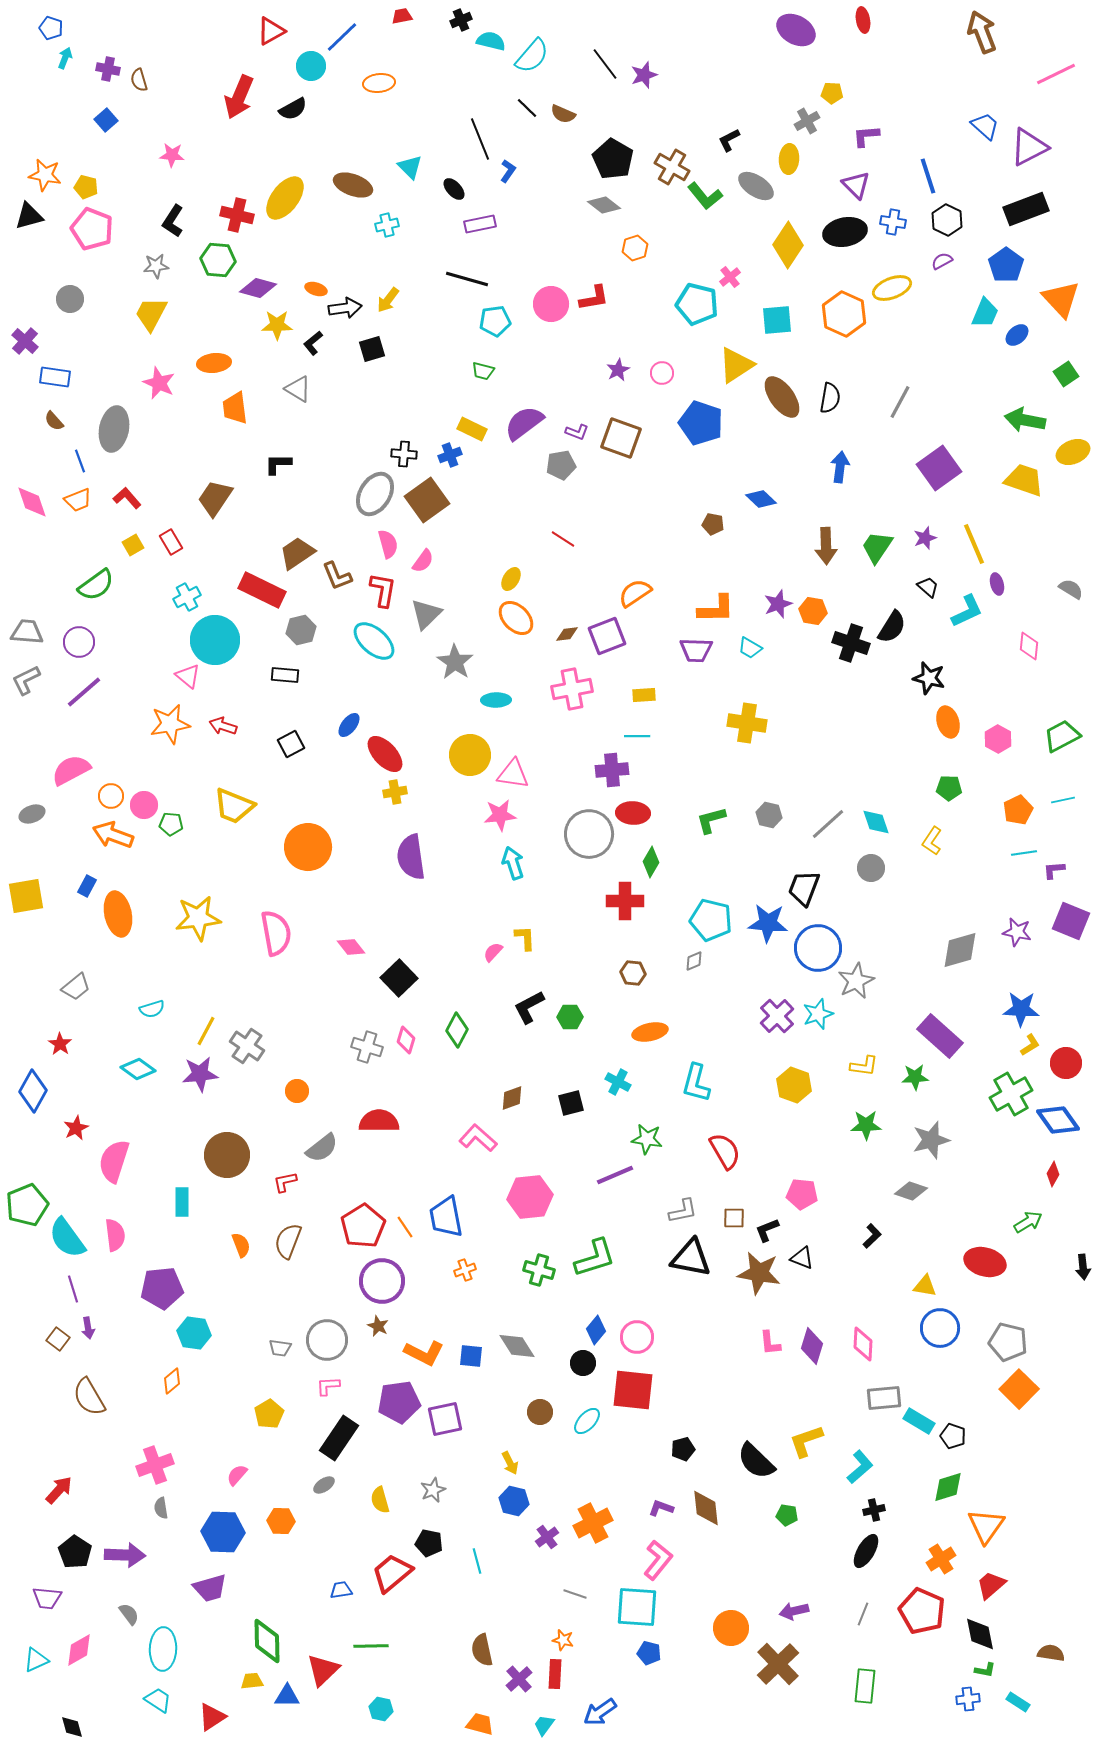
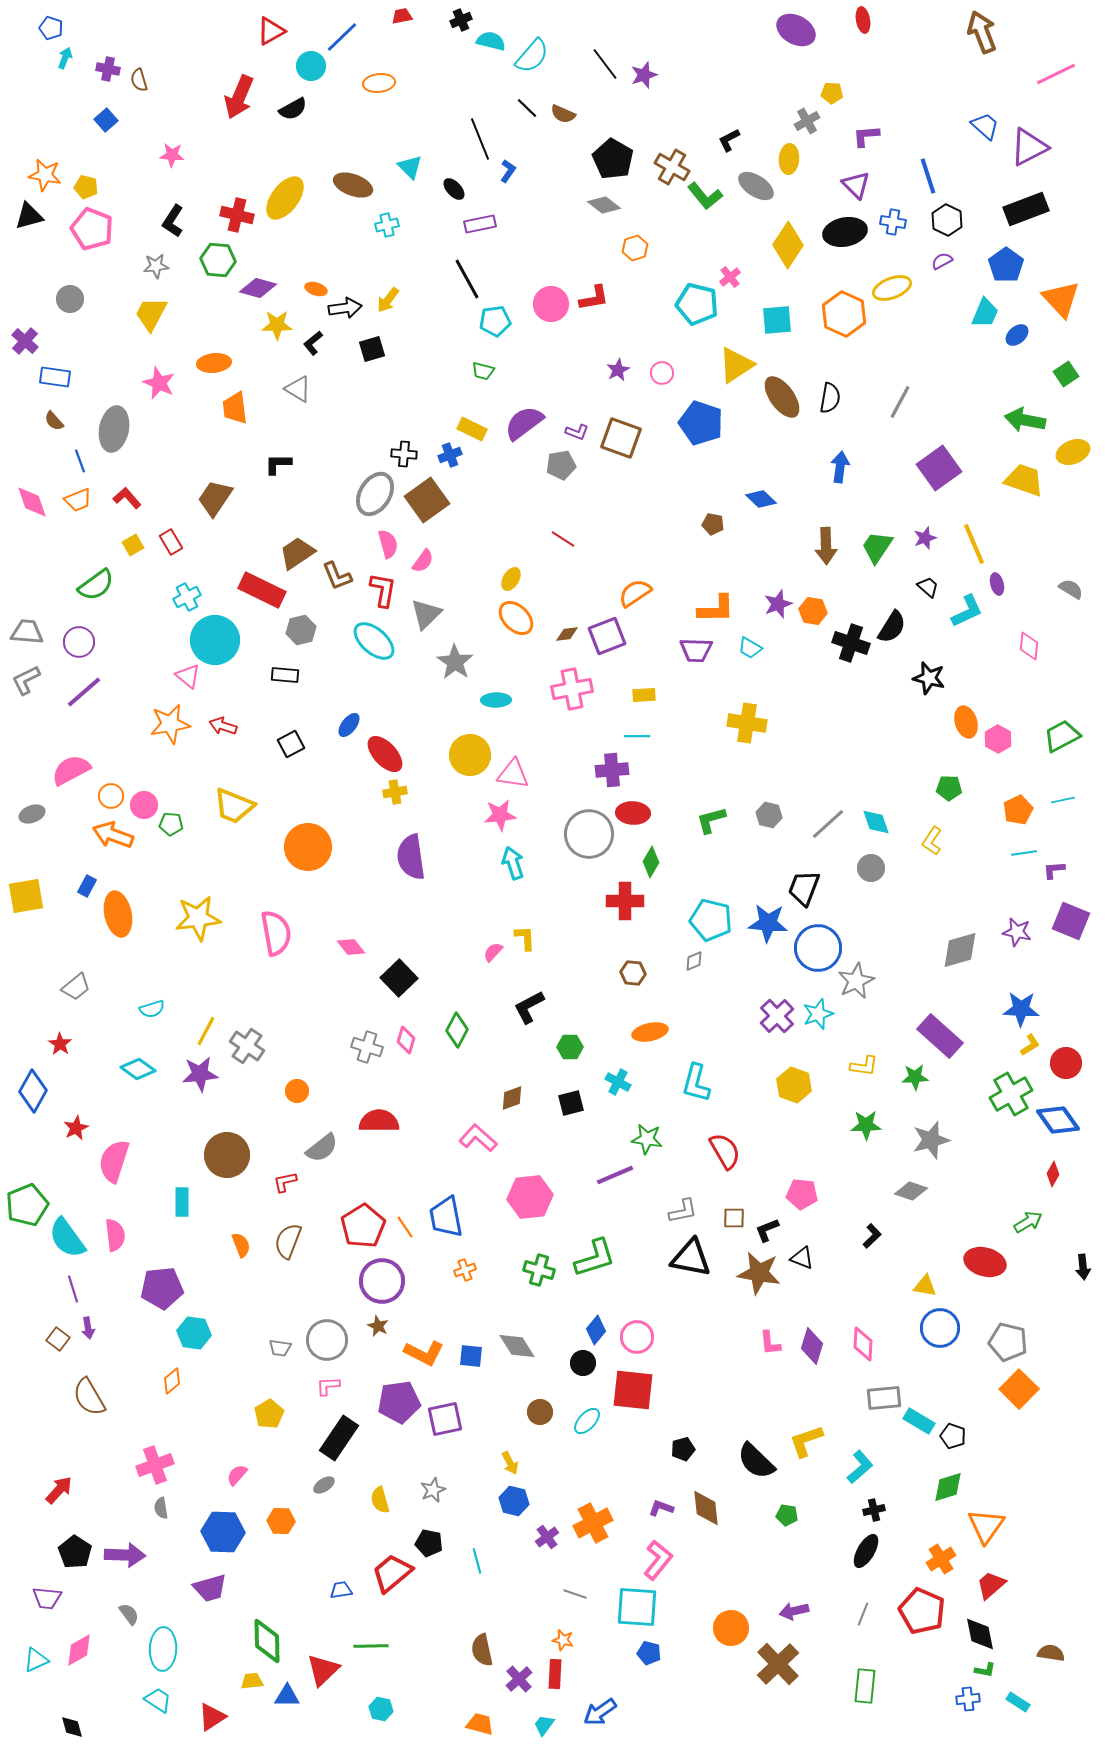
black line at (467, 279): rotated 45 degrees clockwise
orange ellipse at (948, 722): moved 18 px right
green hexagon at (570, 1017): moved 30 px down
